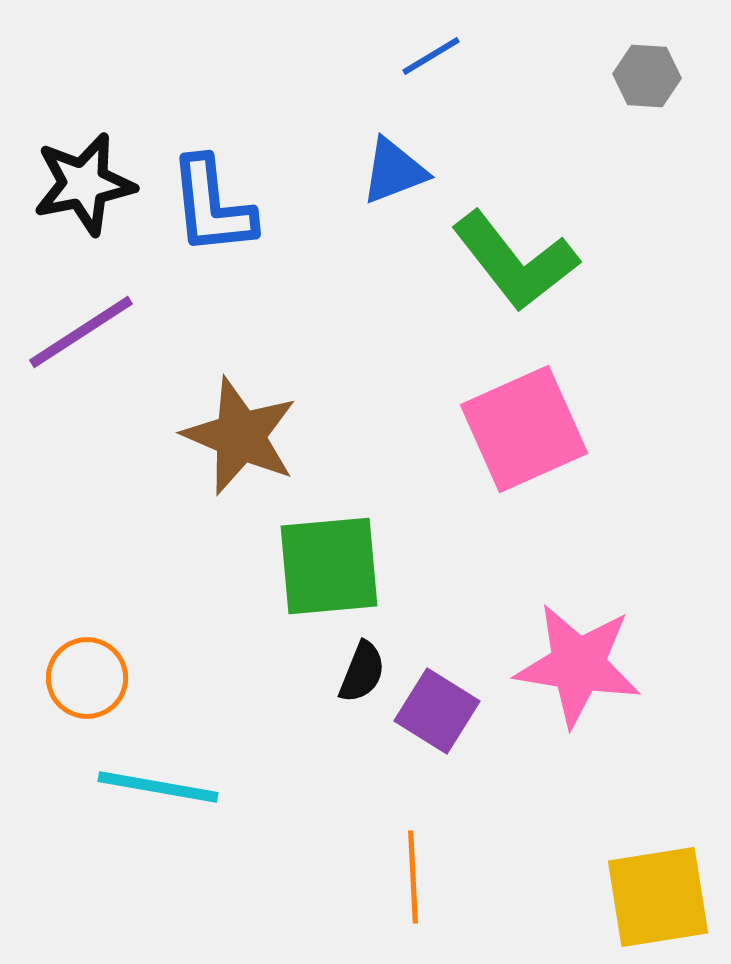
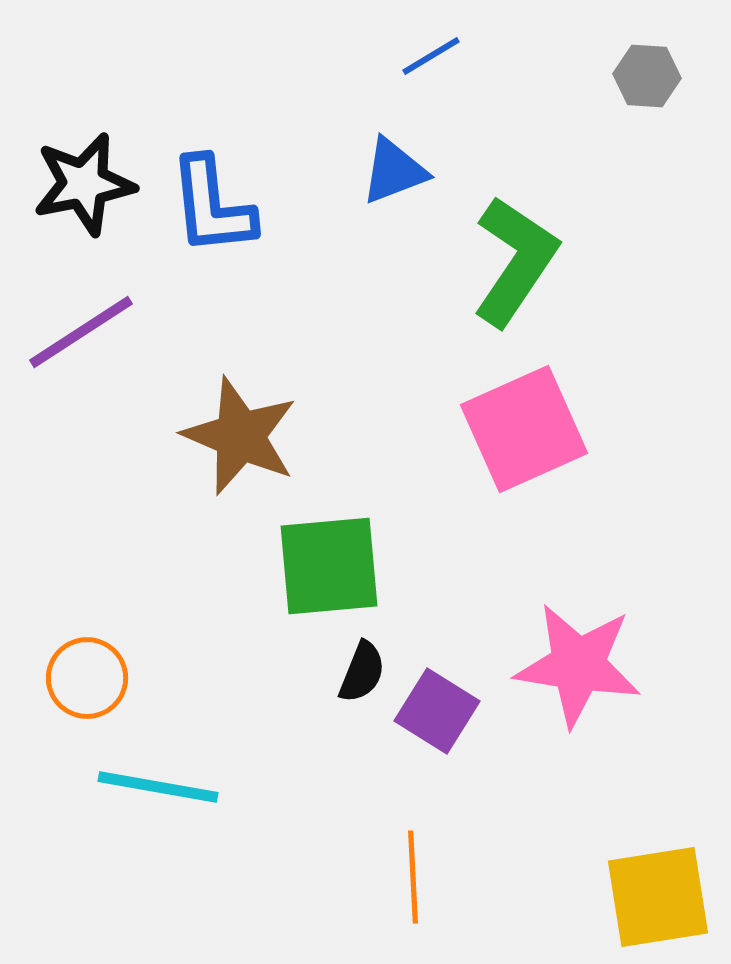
green L-shape: rotated 108 degrees counterclockwise
